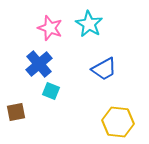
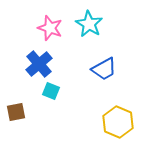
yellow hexagon: rotated 16 degrees clockwise
